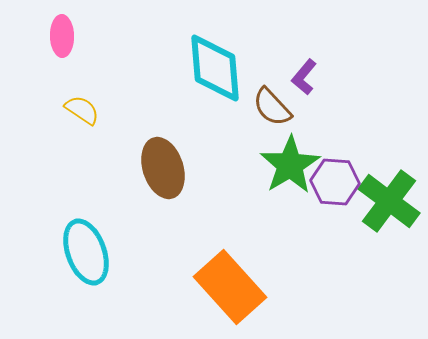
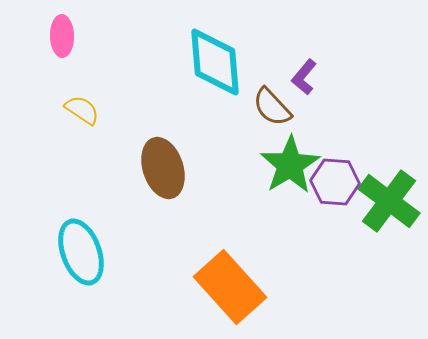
cyan diamond: moved 6 px up
cyan ellipse: moved 5 px left
